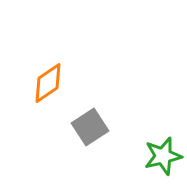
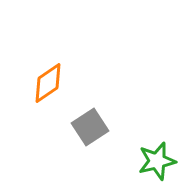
green star: moved 6 px left, 5 px down
